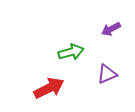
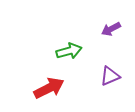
green arrow: moved 2 px left, 1 px up
purple triangle: moved 3 px right, 2 px down
